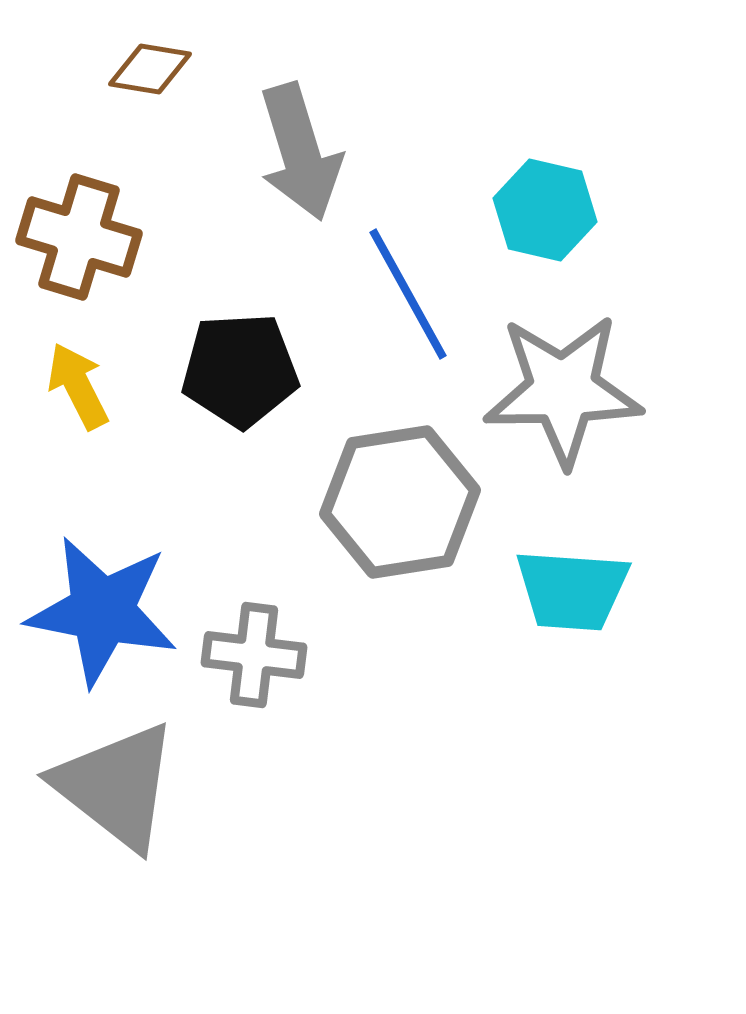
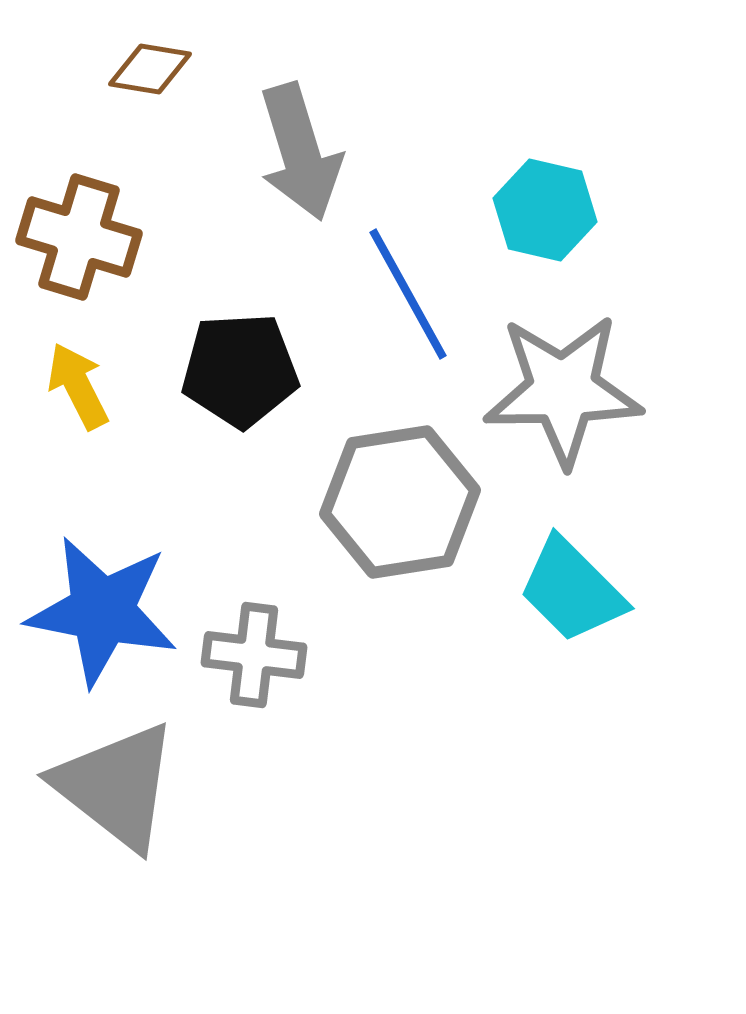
cyan trapezoid: rotated 41 degrees clockwise
